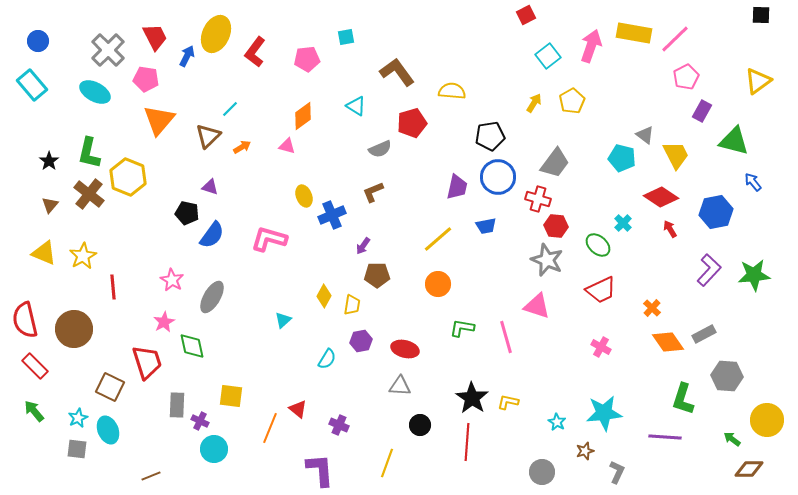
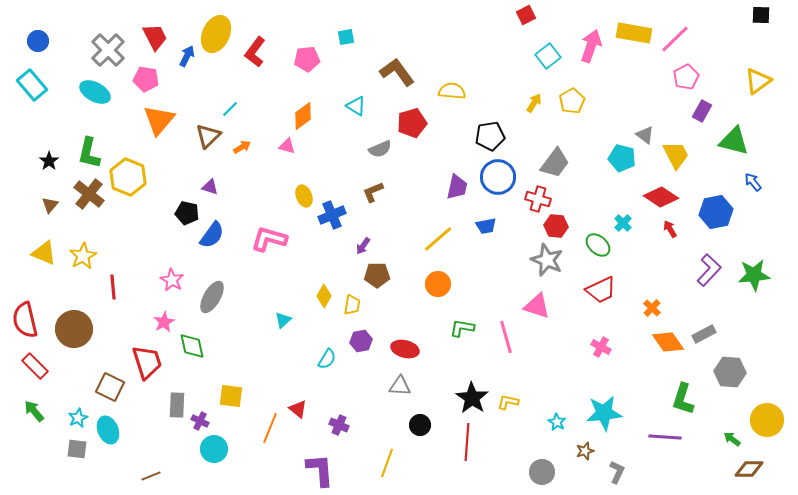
gray hexagon at (727, 376): moved 3 px right, 4 px up
